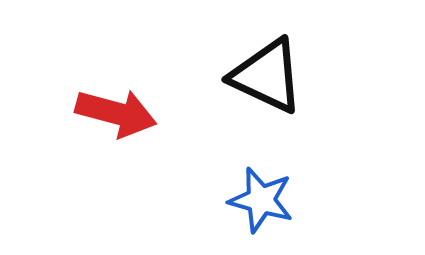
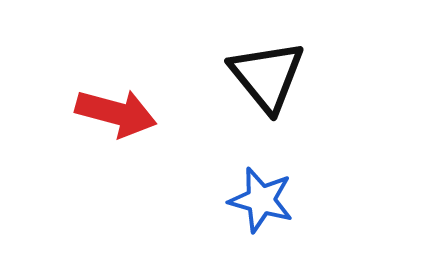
black triangle: rotated 26 degrees clockwise
